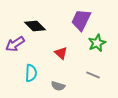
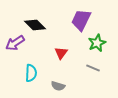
black diamond: moved 1 px up
purple arrow: moved 1 px up
red triangle: rotated 24 degrees clockwise
gray line: moved 7 px up
